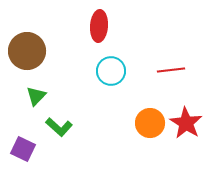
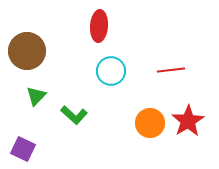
red star: moved 2 px right, 2 px up; rotated 8 degrees clockwise
green L-shape: moved 15 px right, 12 px up
